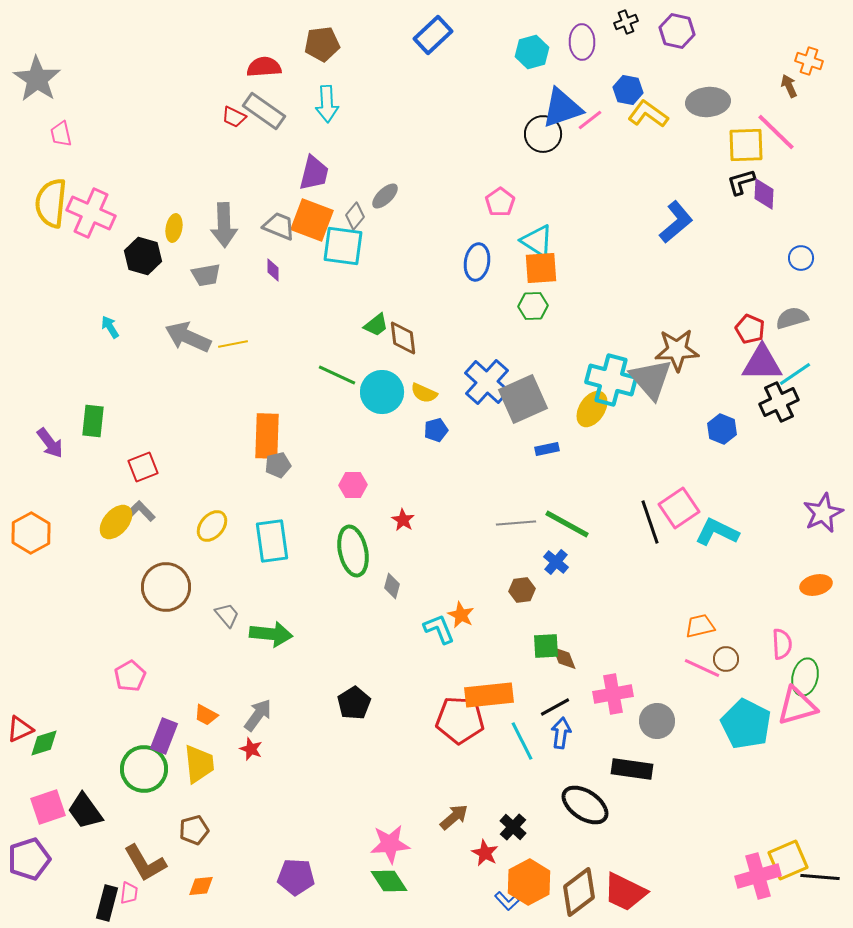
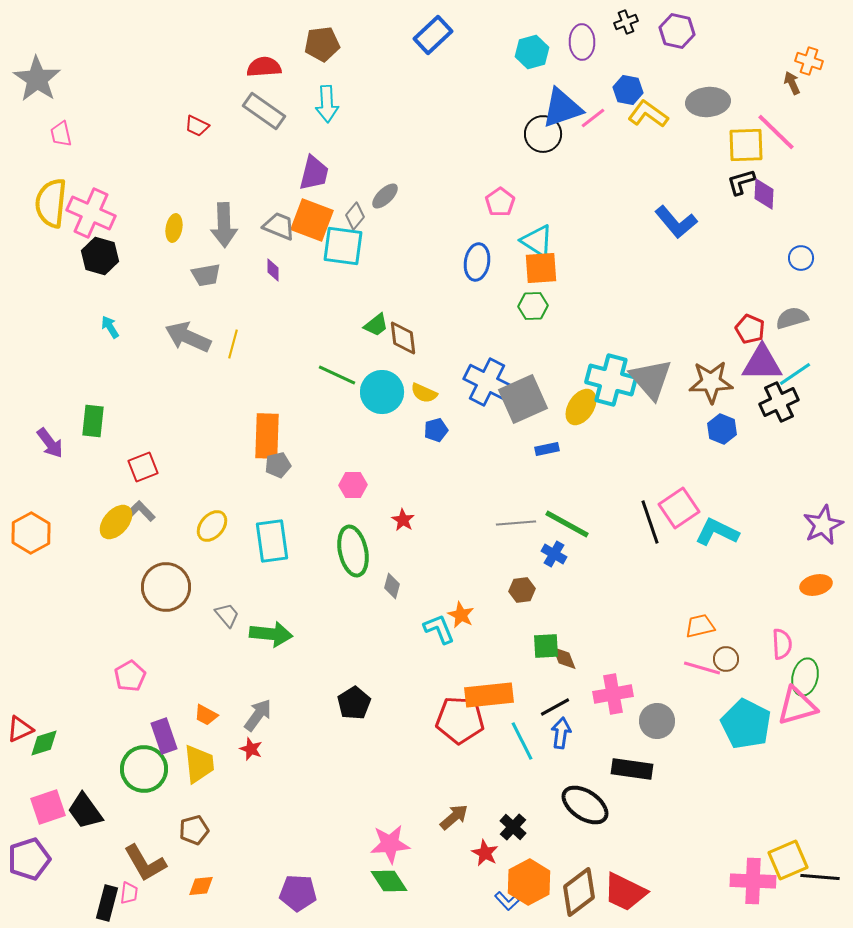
brown arrow at (789, 86): moved 3 px right, 3 px up
red trapezoid at (234, 117): moved 37 px left, 9 px down
pink line at (590, 120): moved 3 px right, 2 px up
blue L-shape at (676, 222): rotated 90 degrees clockwise
black hexagon at (143, 256): moved 43 px left
yellow line at (233, 344): rotated 64 degrees counterclockwise
brown star at (677, 350): moved 34 px right, 32 px down
blue cross at (487, 382): rotated 15 degrees counterclockwise
yellow ellipse at (592, 409): moved 11 px left, 2 px up
purple star at (823, 513): moved 12 px down
blue cross at (556, 562): moved 2 px left, 8 px up; rotated 10 degrees counterclockwise
pink line at (702, 668): rotated 9 degrees counterclockwise
purple rectangle at (164, 736): rotated 40 degrees counterclockwise
pink cross at (758, 876): moved 5 px left, 5 px down; rotated 18 degrees clockwise
purple pentagon at (296, 877): moved 2 px right, 16 px down
